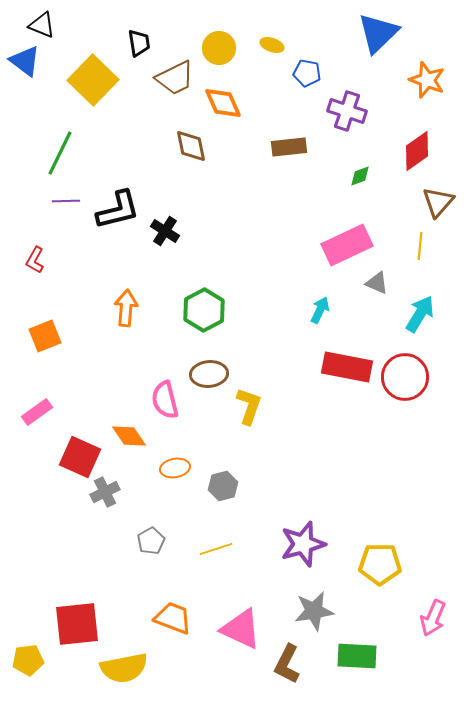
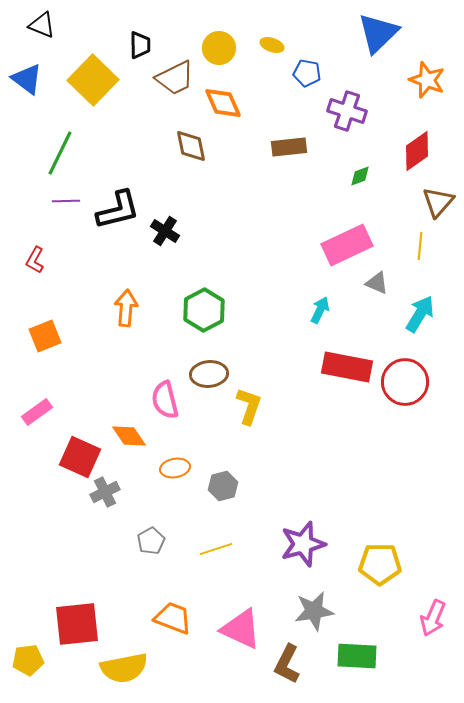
black trapezoid at (139, 43): moved 1 px right, 2 px down; rotated 8 degrees clockwise
blue triangle at (25, 61): moved 2 px right, 18 px down
red circle at (405, 377): moved 5 px down
